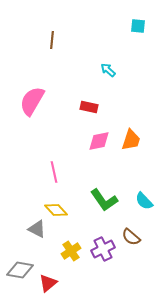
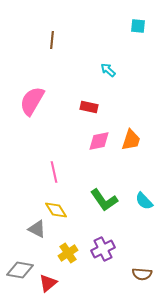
yellow diamond: rotated 10 degrees clockwise
brown semicircle: moved 11 px right, 37 px down; rotated 36 degrees counterclockwise
yellow cross: moved 3 px left, 2 px down
